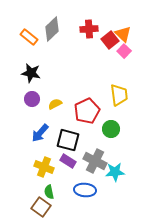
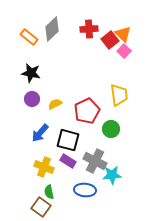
cyan star: moved 3 px left, 3 px down
